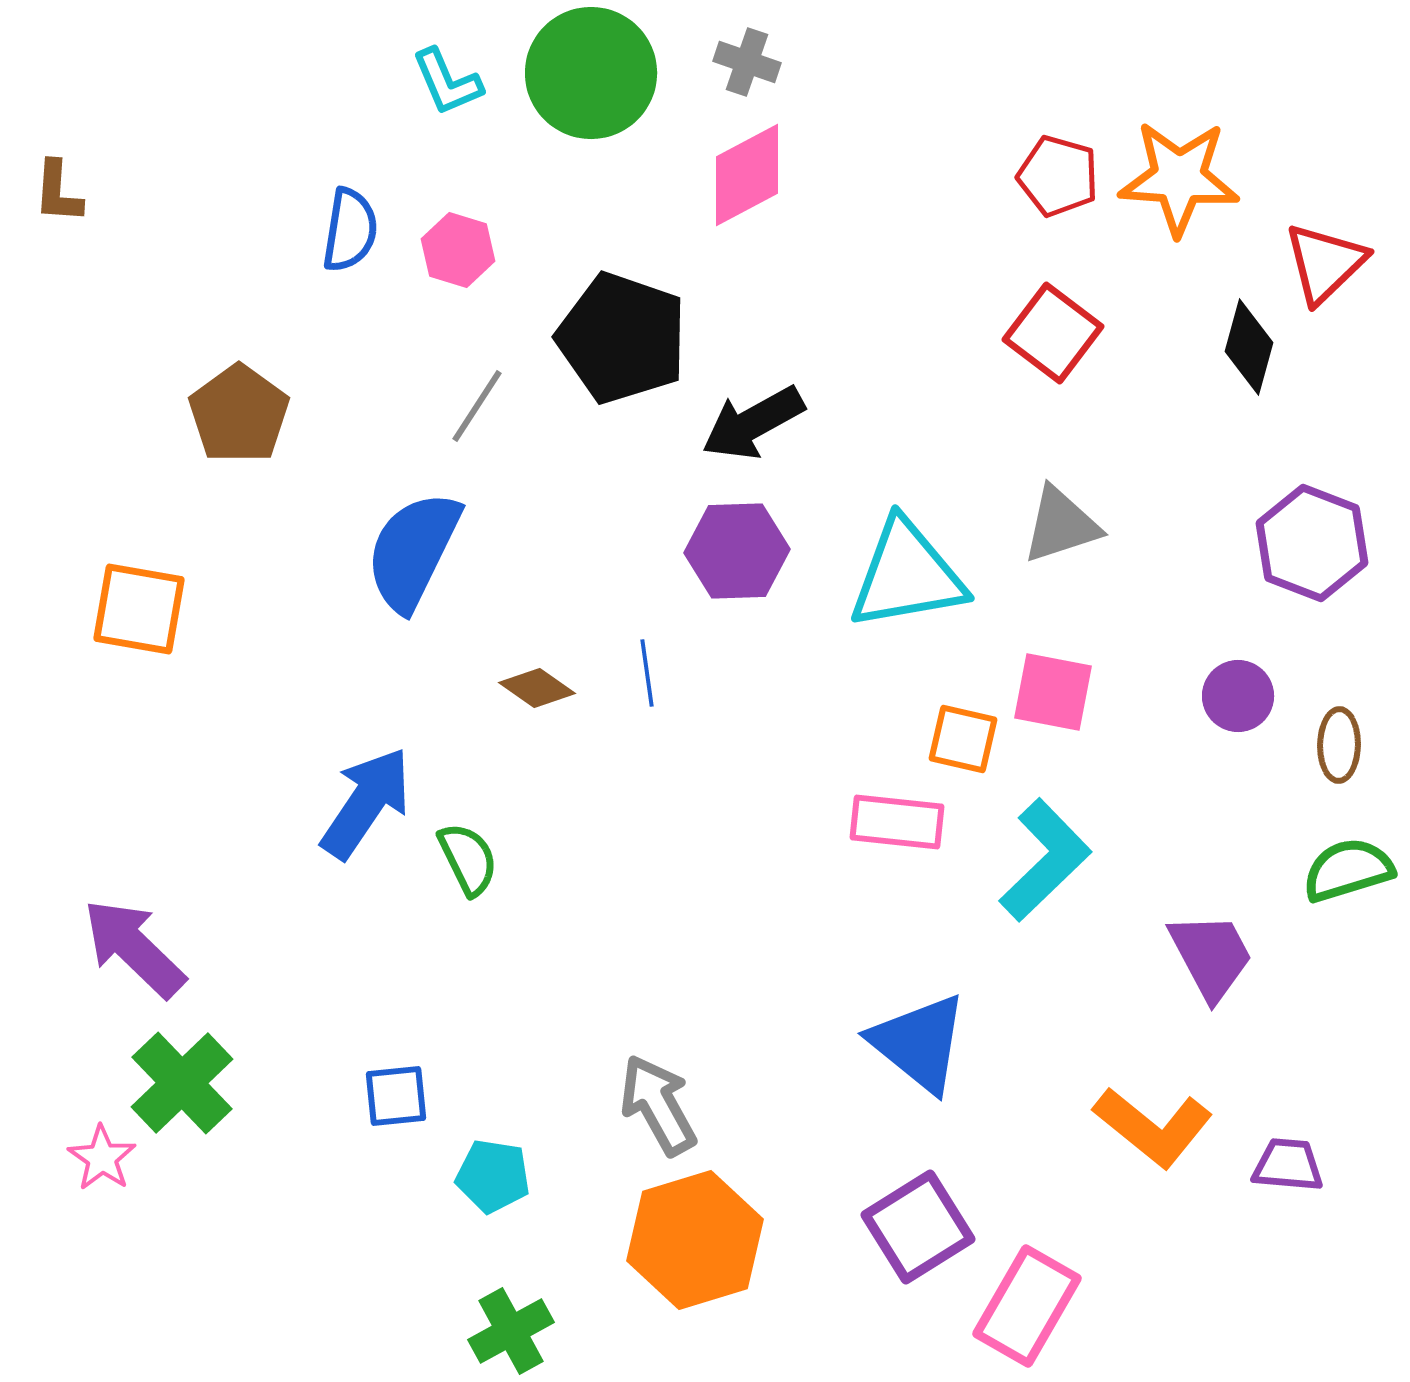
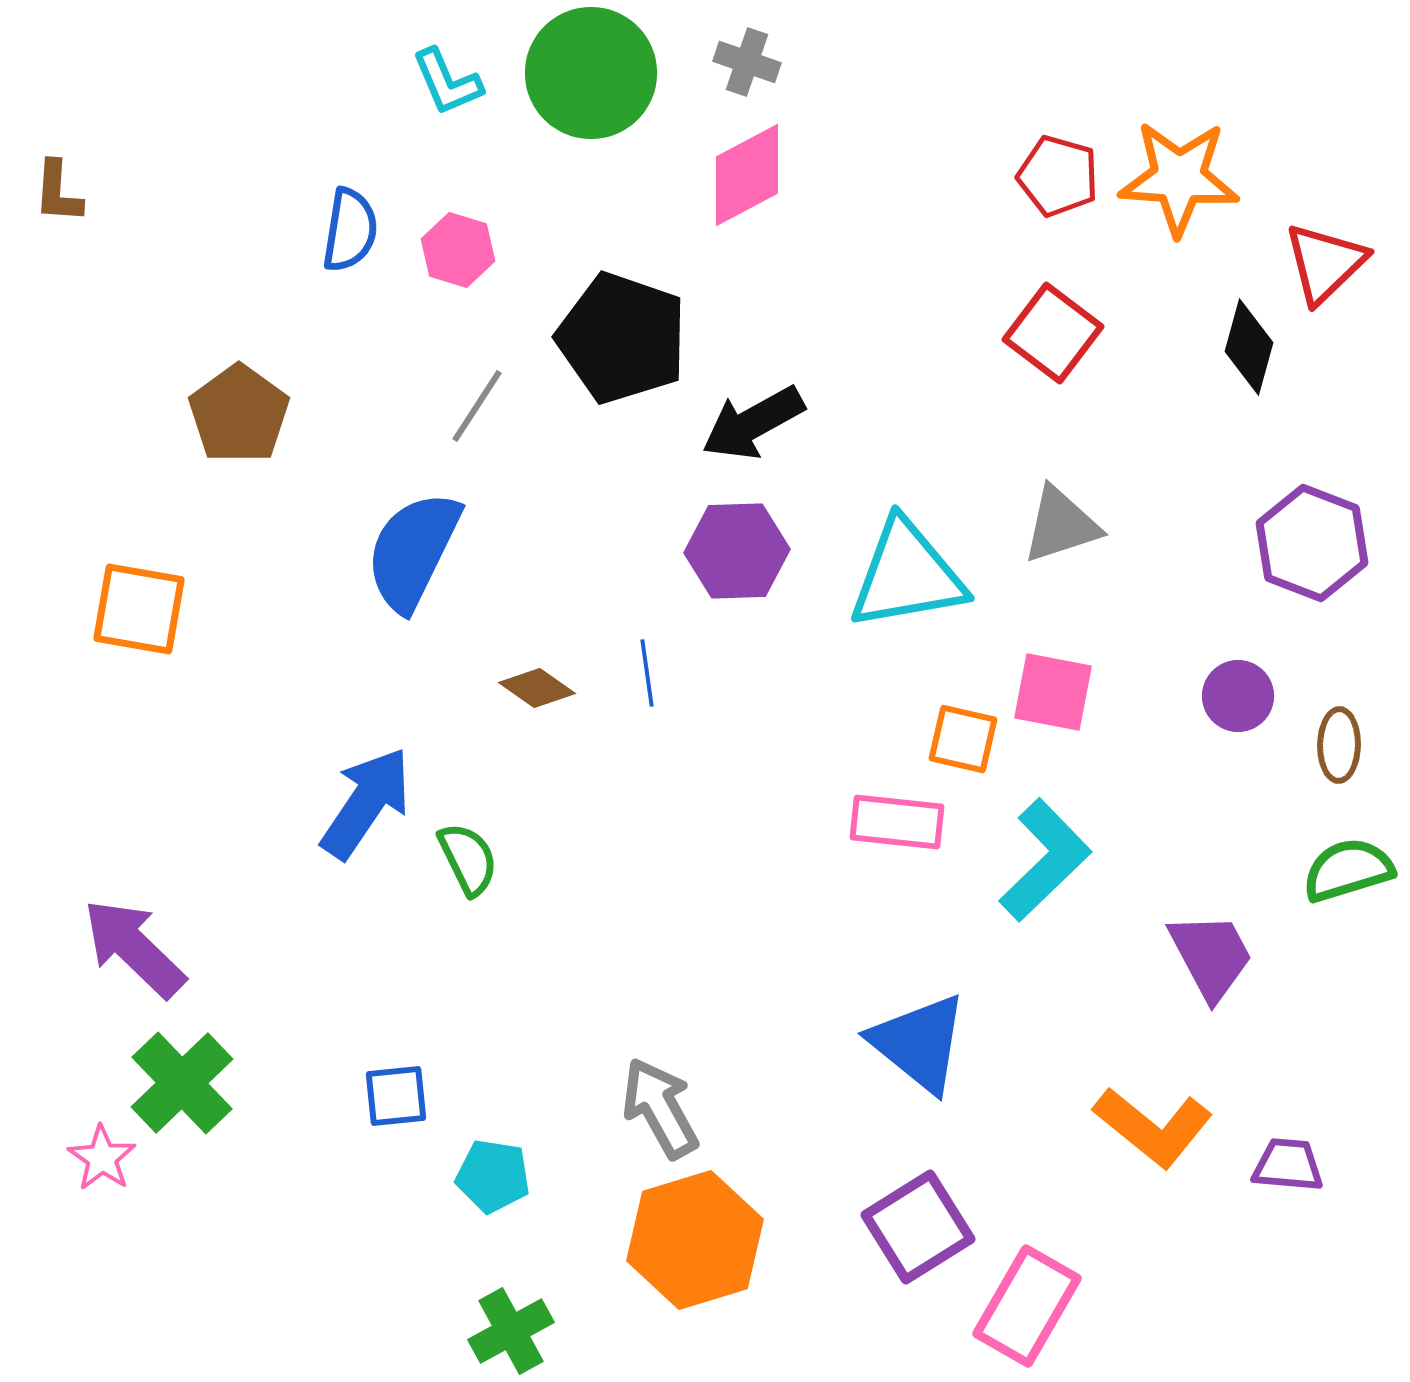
gray arrow at (658, 1105): moved 2 px right, 3 px down
